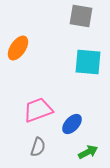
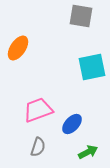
cyan square: moved 4 px right, 5 px down; rotated 16 degrees counterclockwise
